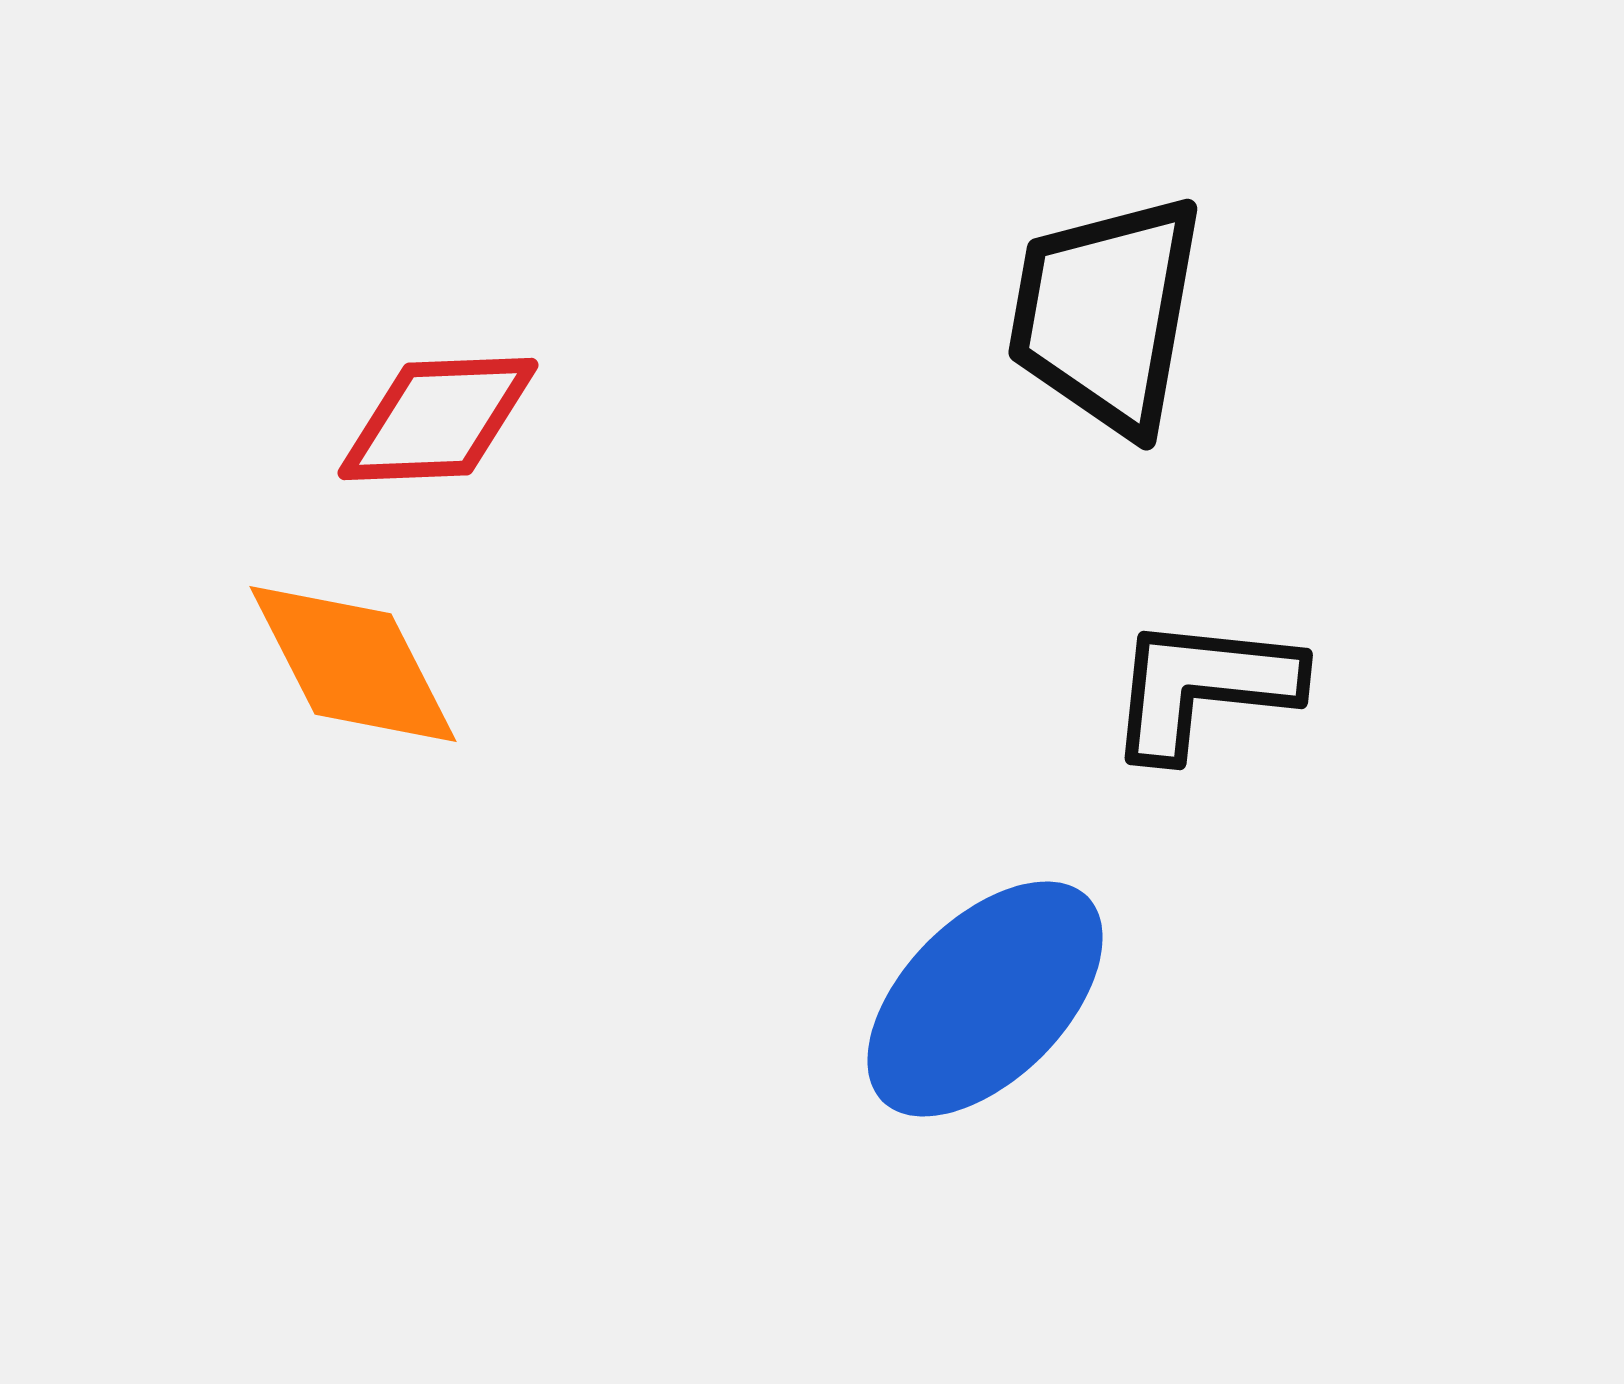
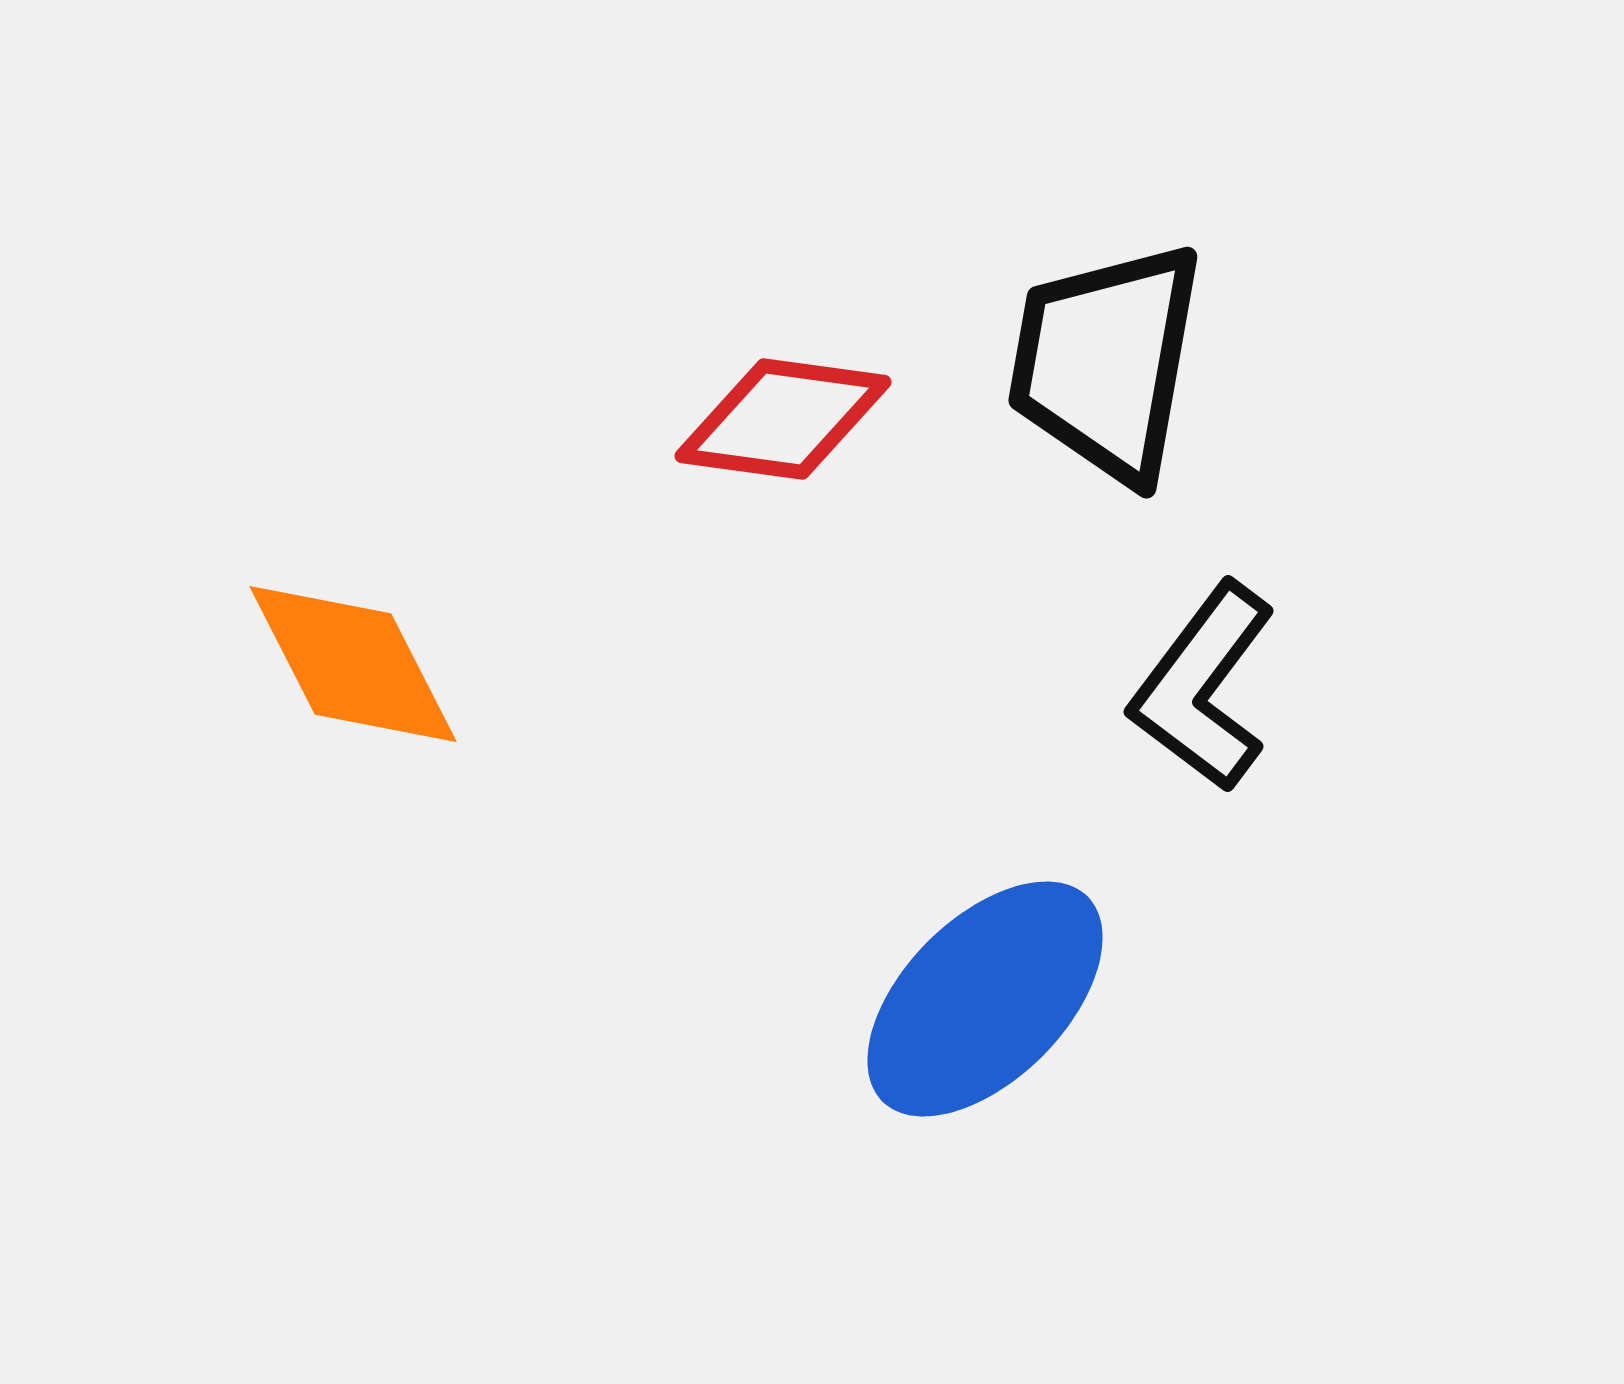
black trapezoid: moved 48 px down
red diamond: moved 345 px right; rotated 10 degrees clockwise
black L-shape: rotated 59 degrees counterclockwise
